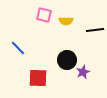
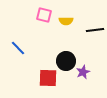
black circle: moved 1 px left, 1 px down
red square: moved 10 px right
